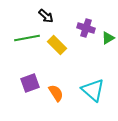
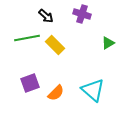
purple cross: moved 4 px left, 14 px up
green triangle: moved 5 px down
yellow rectangle: moved 2 px left
orange semicircle: rotated 78 degrees clockwise
